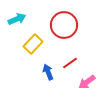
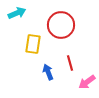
cyan arrow: moved 6 px up
red circle: moved 3 px left
yellow rectangle: rotated 36 degrees counterclockwise
red line: rotated 70 degrees counterclockwise
